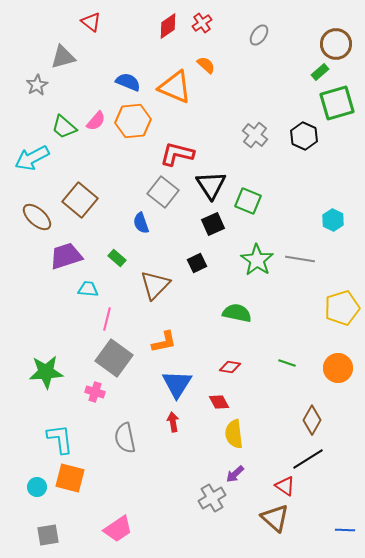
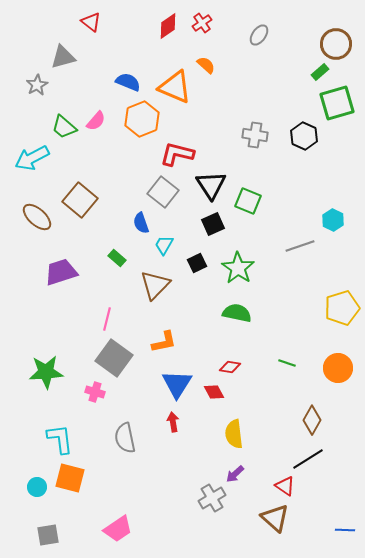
orange hexagon at (133, 121): moved 9 px right, 2 px up; rotated 16 degrees counterclockwise
gray cross at (255, 135): rotated 30 degrees counterclockwise
purple trapezoid at (66, 256): moved 5 px left, 16 px down
gray line at (300, 259): moved 13 px up; rotated 28 degrees counterclockwise
green star at (257, 260): moved 19 px left, 8 px down
cyan trapezoid at (88, 289): moved 76 px right, 44 px up; rotated 65 degrees counterclockwise
red diamond at (219, 402): moved 5 px left, 10 px up
